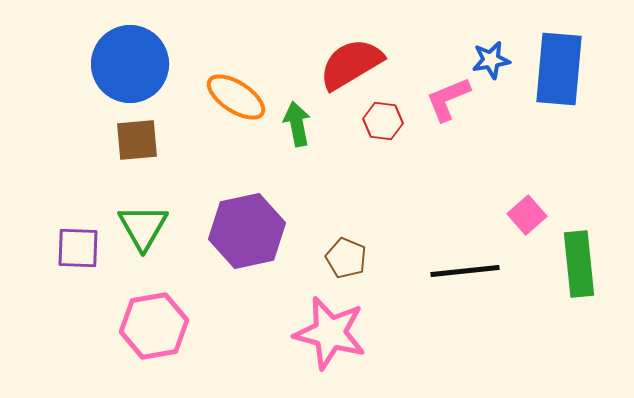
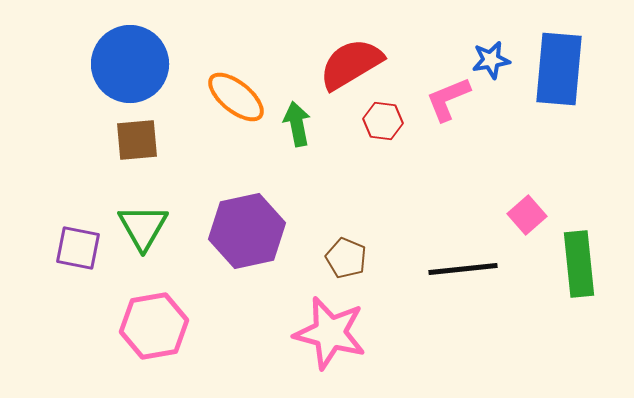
orange ellipse: rotated 6 degrees clockwise
purple square: rotated 9 degrees clockwise
black line: moved 2 px left, 2 px up
